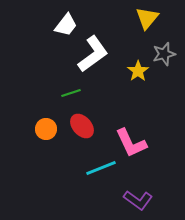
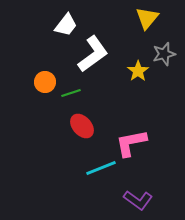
orange circle: moved 1 px left, 47 px up
pink L-shape: rotated 104 degrees clockwise
